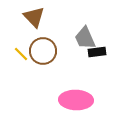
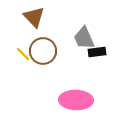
gray trapezoid: moved 1 px left
yellow line: moved 2 px right
